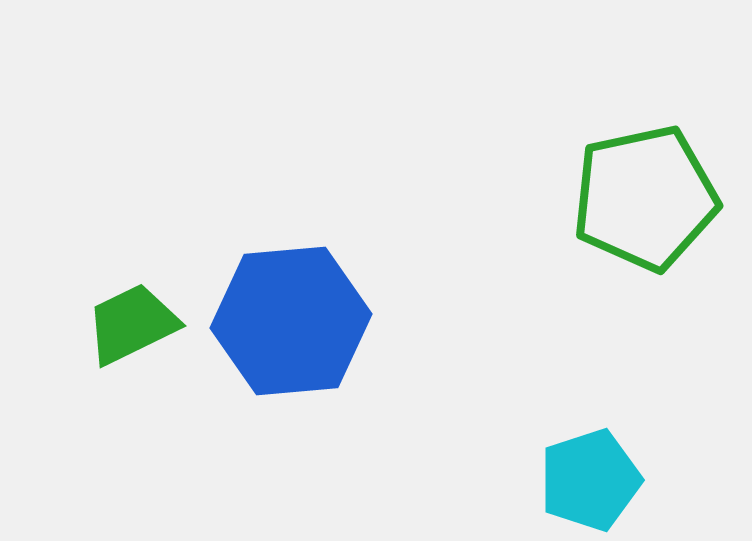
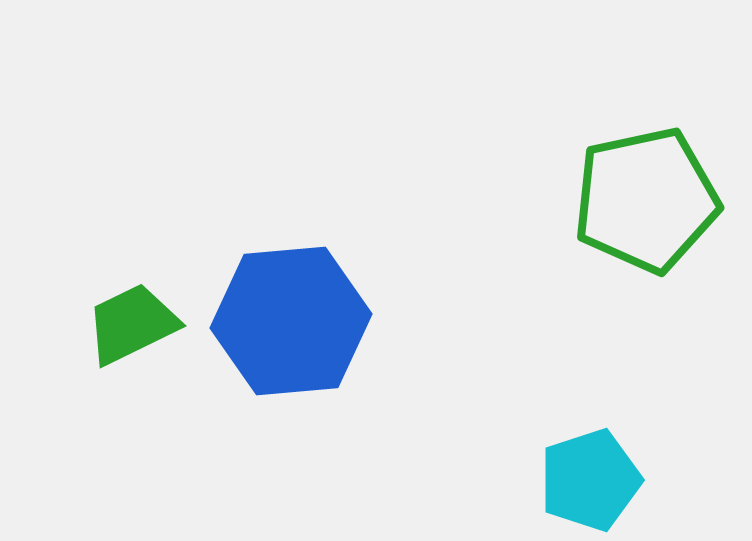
green pentagon: moved 1 px right, 2 px down
